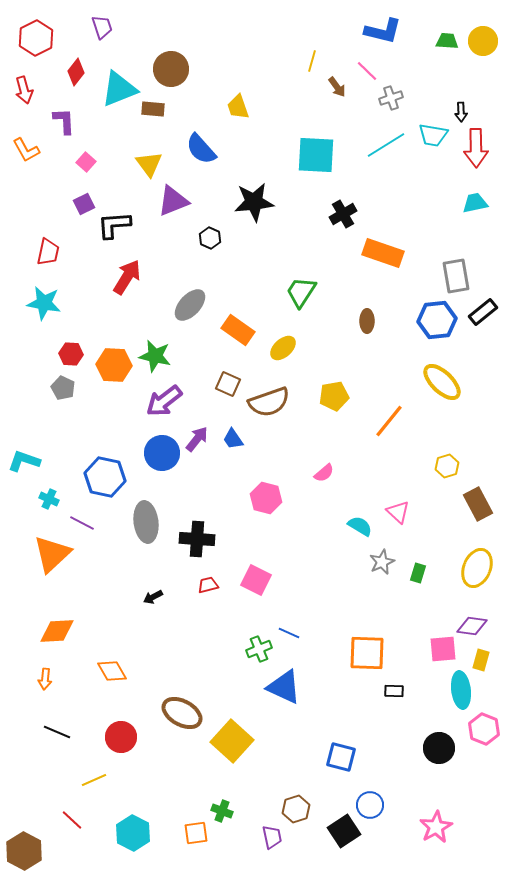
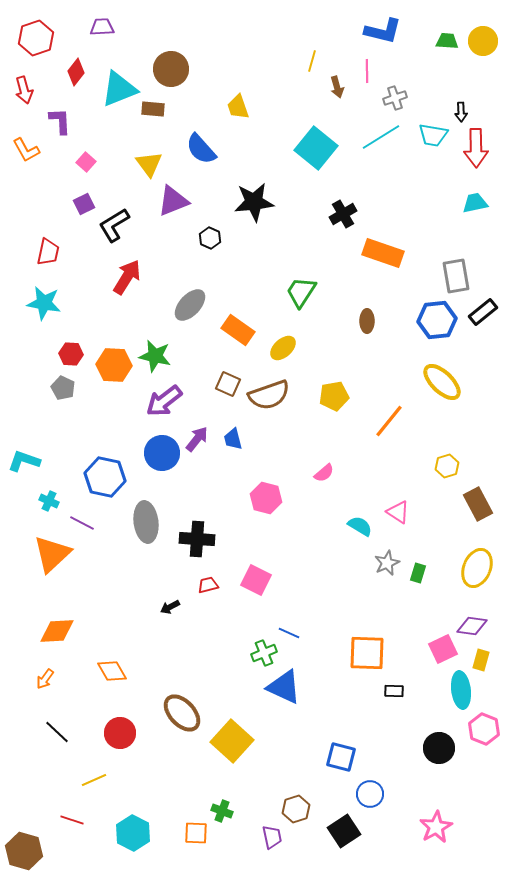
purple trapezoid at (102, 27): rotated 75 degrees counterclockwise
red hexagon at (36, 38): rotated 8 degrees clockwise
pink line at (367, 71): rotated 45 degrees clockwise
brown arrow at (337, 87): rotated 20 degrees clockwise
gray cross at (391, 98): moved 4 px right
purple L-shape at (64, 121): moved 4 px left
cyan line at (386, 145): moved 5 px left, 8 px up
cyan square at (316, 155): moved 7 px up; rotated 36 degrees clockwise
black L-shape at (114, 225): rotated 27 degrees counterclockwise
brown semicircle at (269, 402): moved 7 px up
blue trapezoid at (233, 439): rotated 20 degrees clockwise
cyan cross at (49, 499): moved 2 px down
pink triangle at (398, 512): rotated 10 degrees counterclockwise
gray star at (382, 562): moved 5 px right, 1 px down
black arrow at (153, 597): moved 17 px right, 10 px down
green cross at (259, 649): moved 5 px right, 4 px down
pink square at (443, 649): rotated 20 degrees counterclockwise
orange arrow at (45, 679): rotated 30 degrees clockwise
brown ellipse at (182, 713): rotated 18 degrees clockwise
black line at (57, 732): rotated 20 degrees clockwise
red circle at (121, 737): moved 1 px left, 4 px up
blue circle at (370, 805): moved 11 px up
red line at (72, 820): rotated 25 degrees counterclockwise
orange square at (196, 833): rotated 10 degrees clockwise
brown hexagon at (24, 851): rotated 12 degrees counterclockwise
